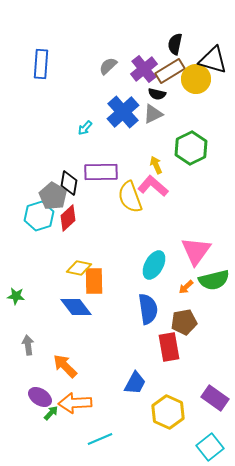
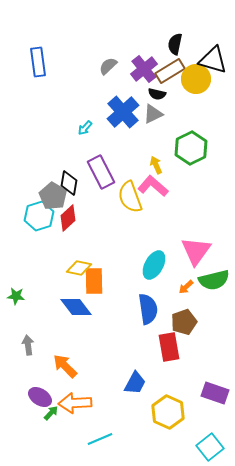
blue rectangle at (41, 64): moved 3 px left, 2 px up; rotated 12 degrees counterclockwise
purple rectangle at (101, 172): rotated 64 degrees clockwise
brown pentagon at (184, 322): rotated 10 degrees counterclockwise
purple rectangle at (215, 398): moved 5 px up; rotated 16 degrees counterclockwise
